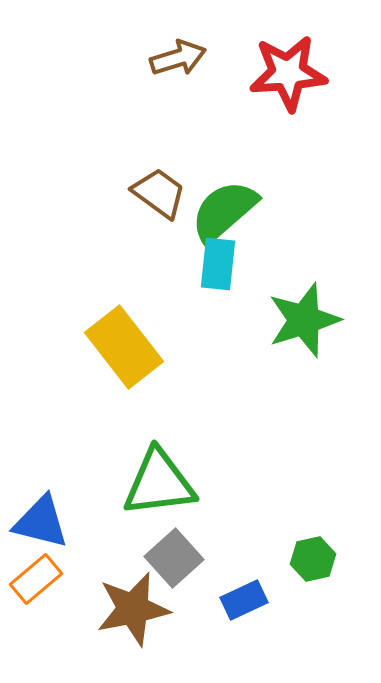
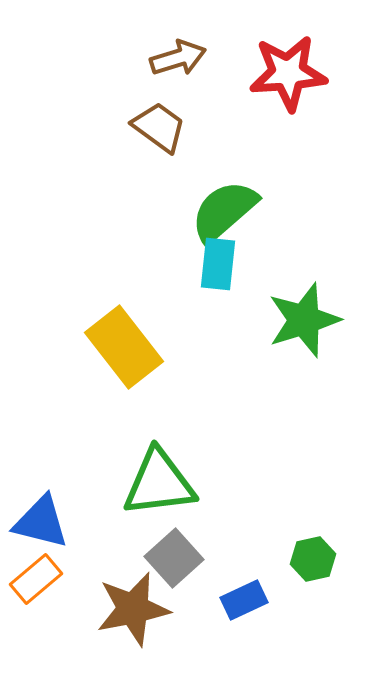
brown trapezoid: moved 66 px up
